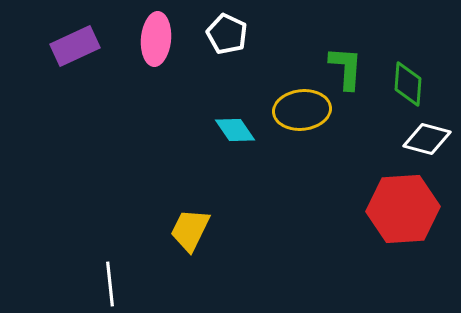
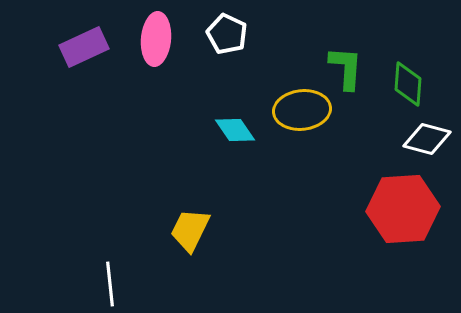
purple rectangle: moved 9 px right, 1 px down
